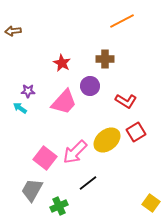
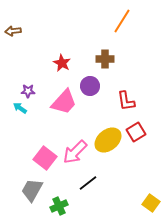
orange line: rotated 30 degrees counterclockwise
red L-shape: rotated 50 degrees clockwise
yellow ellipse: moved 1 px right
